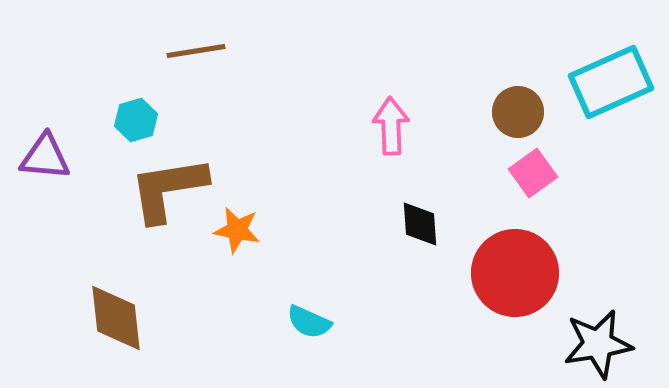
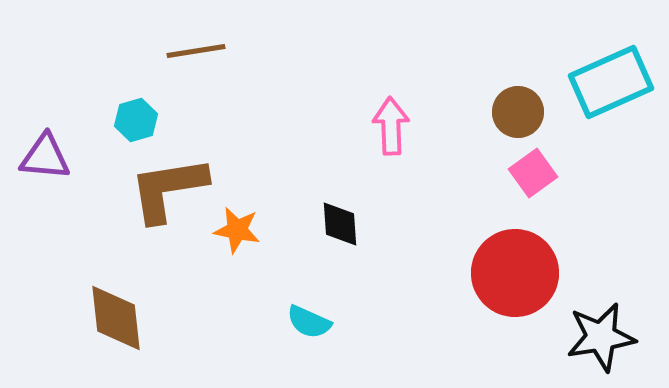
black diamond: moved 80 px left
black star: moved 3 px right, 7 px up
